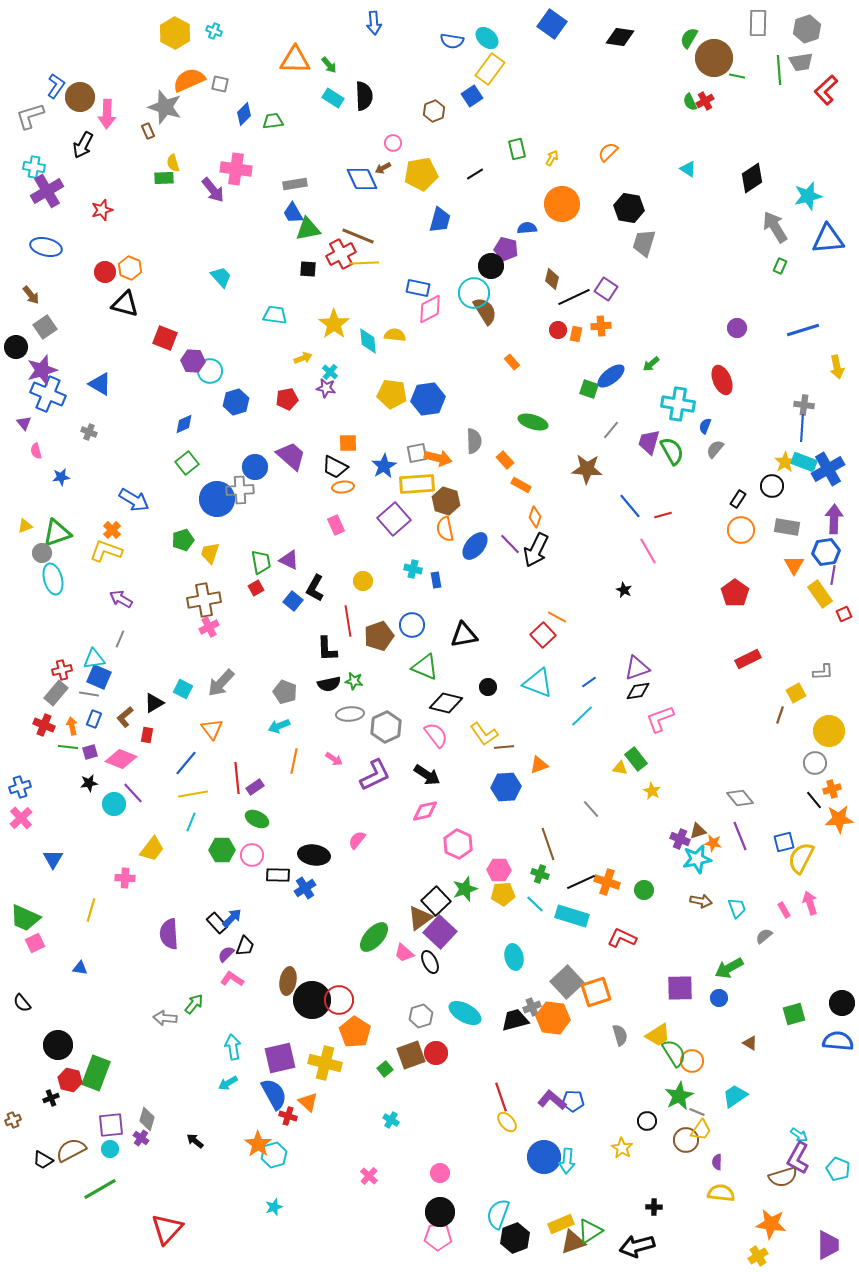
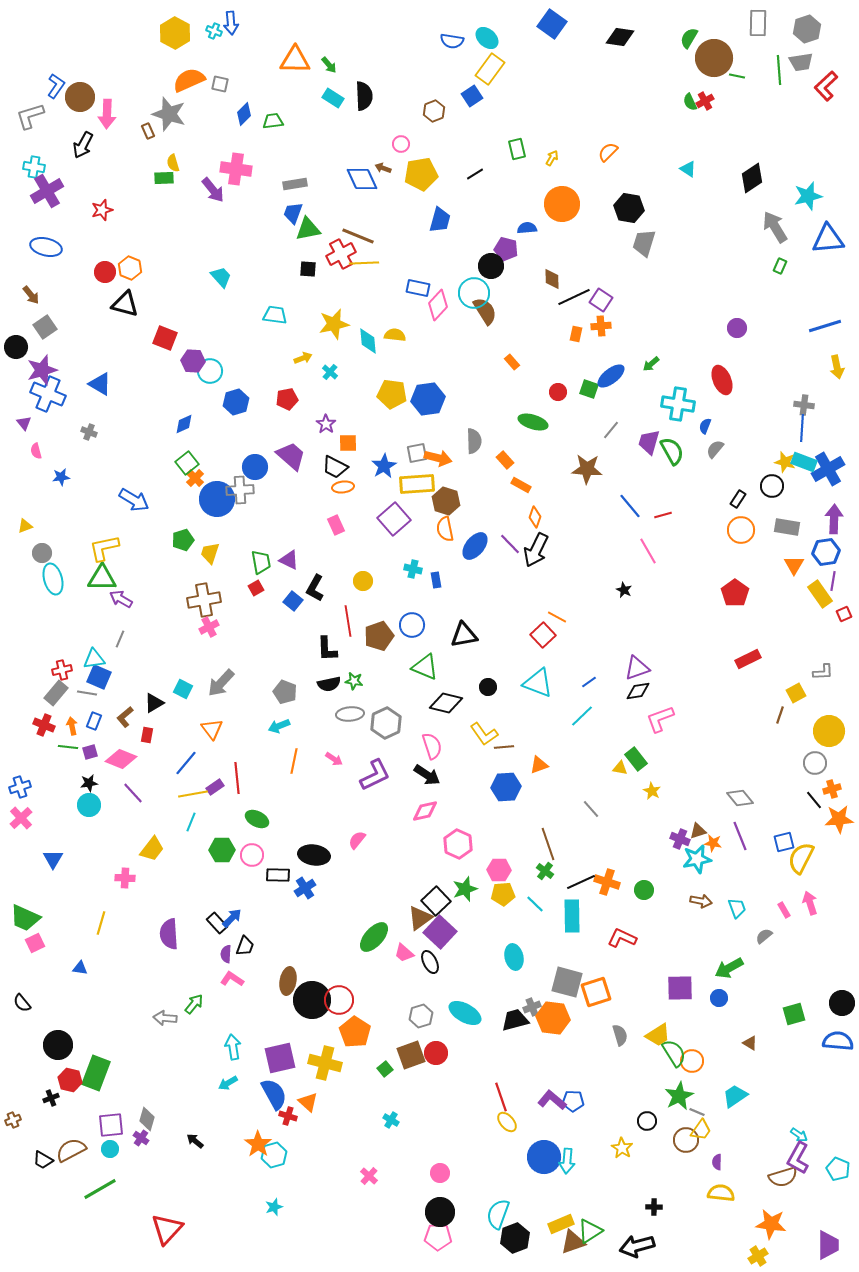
blue arrow at (374, 23): moved 143 px left
red L-shape at (826, 90): moved 4 px up
gray star at (165, 107): moved 4 px right, 7 px down
pink circle at (393, 143): moved 8 px right, 1 px down
brown arrow at (383, 168): rotated 49 degrees clockwise
blue trapezoid at (293, 213): rotated 50 degrees clockwise
brown diamond at (552, 279): rotated 15 degrees counterclockwise
purple square at (606, 289): moved 5 px left, 11 px down
pink diamond at (430, 309): moved 8 px right, 4 px up; rotated 20 degrees counterclockwise
yellow star at (334, 324): rotated 24 degrees clockwise
red circle at (558, 330): moved 62 px down
blue line at (803, 330): moved 22 px right, 4 px up
purple star at (326, 388): moved 36 px down; rotated 24 degrees clockwise
yellow star at (785, 462): rotated 25 degrees counterclockwise
orange cross at (112, 530): moved 83 px right, 52 px up
green triangle at (57, 533): moved 45 px right, 45 px down; rotated 20 degrees clockwise
yellow L-shape at (106, 551): moved 2 px left, 3 px up; rotated 32 degrees counterclockwise
purple line at (833, 575): moved 6 px down
gray line at (89, 694): moved 2 px left, 1 px up
blue rectangle at (94, 719): moved 2 px down
gray hexagon at (386, 727): moved 4 px up
pink semicircle at (436, 735): moved 4 px left, 11 px down; rotated 20 degrees clockwise
purple rectangle at (255, 787): moved 40 px left
cyan circle at (114, 804): moved 25 px left, 1 px down
green cross at (540, 874): moved 5 px right, 3 px up; rotated 18 degrees clockwise
yellow line at (91, 910): moved 10 px right, 13 px down
cyan rectangle at (572, 916): rotated 72 degrees clockwise
purple semicircle at (226, 954): rotated 42 degrees counterclockwise
gray square at (567, 982): rotated 32 degrees counterclockwise
